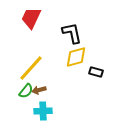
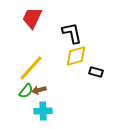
red trapezoid: moved 1 px right
yellow diamond: moved 1 px up
